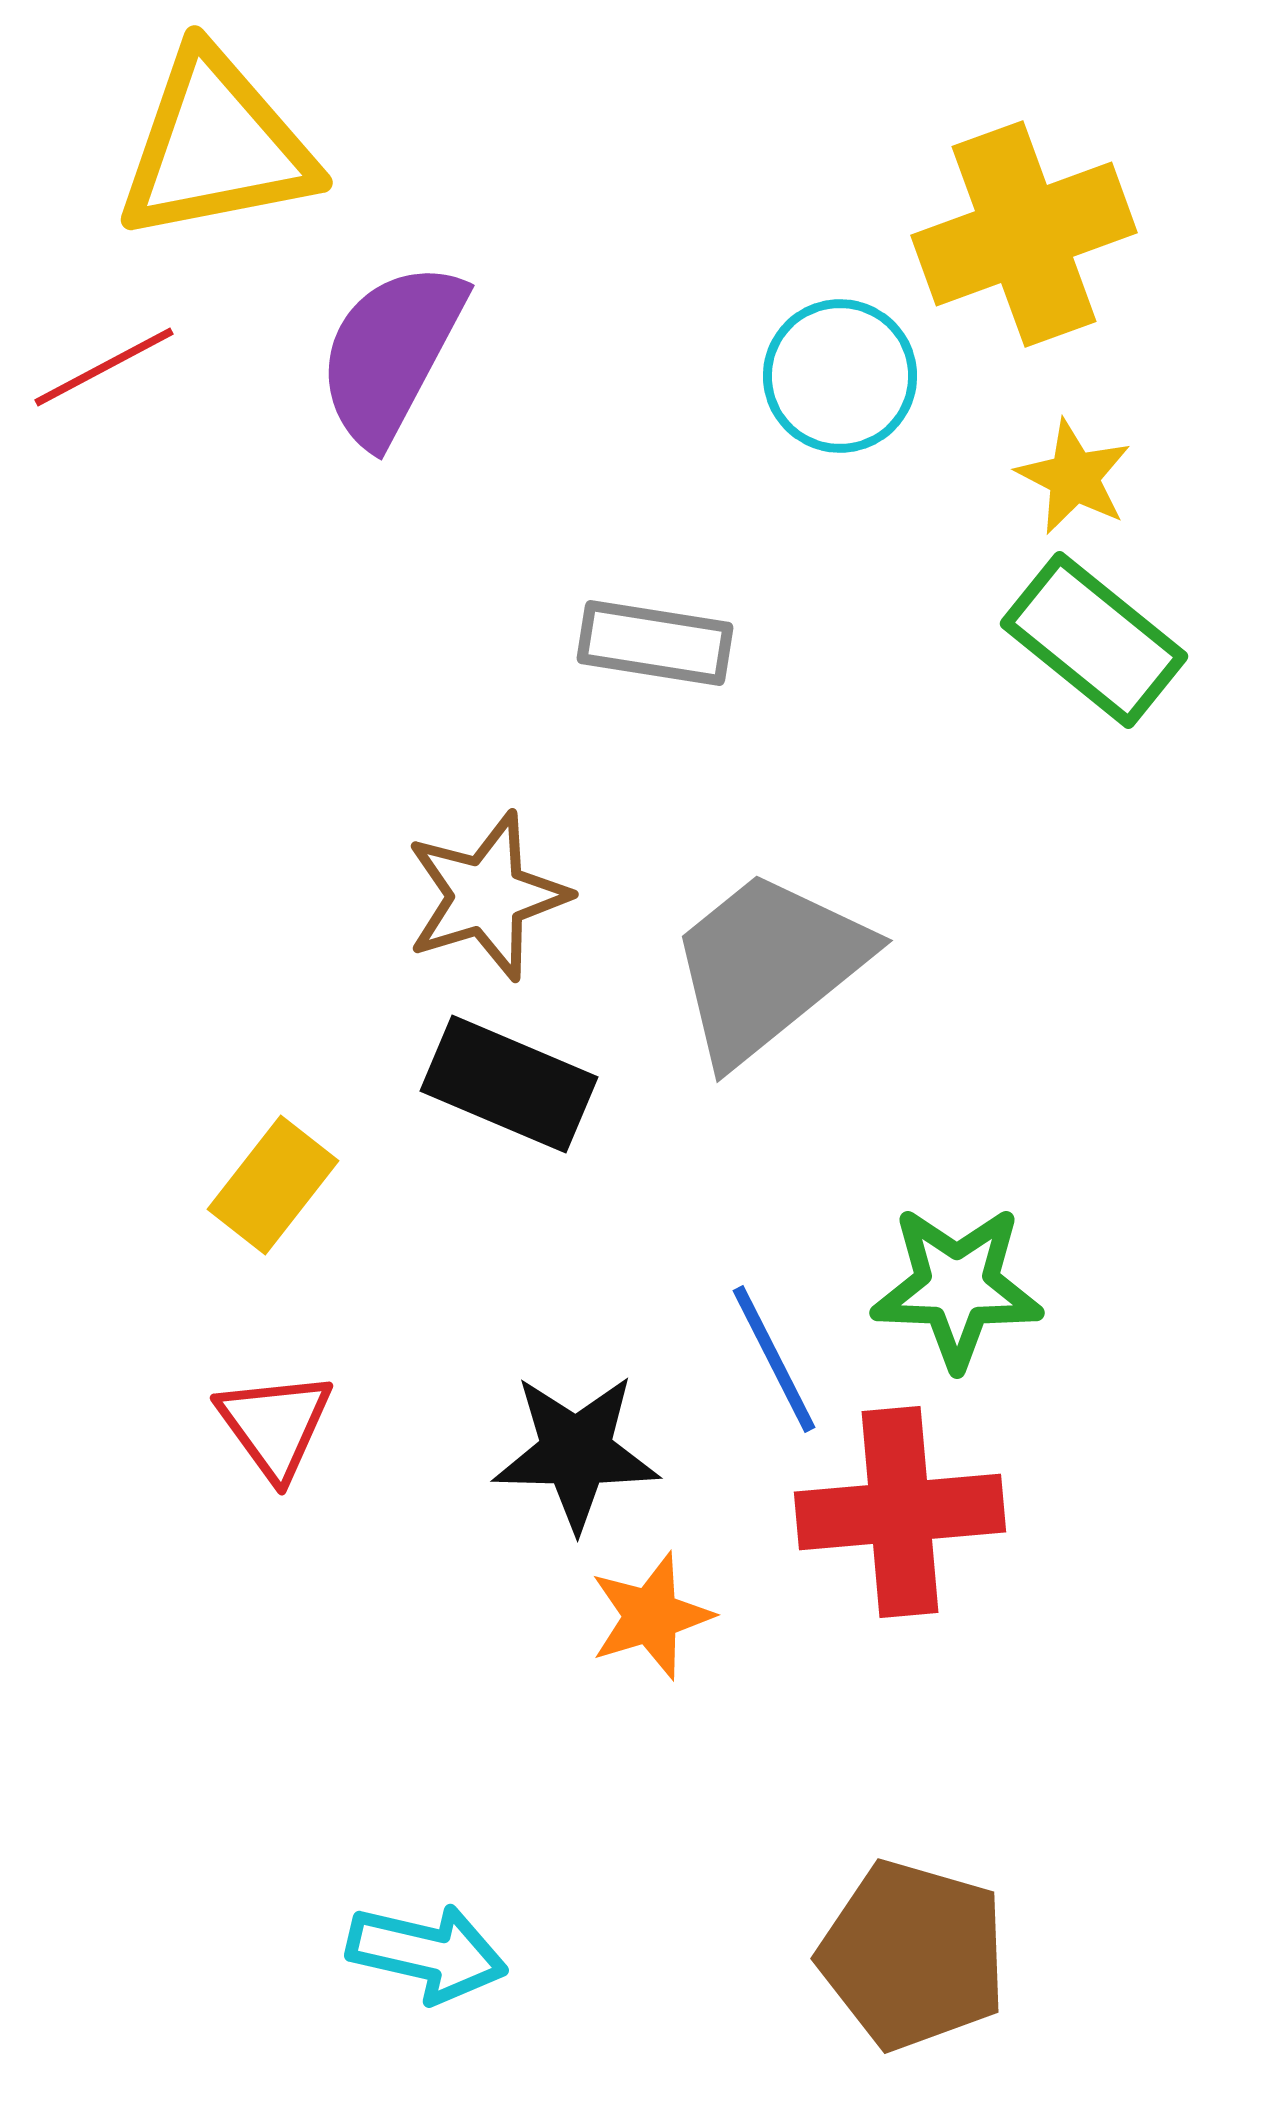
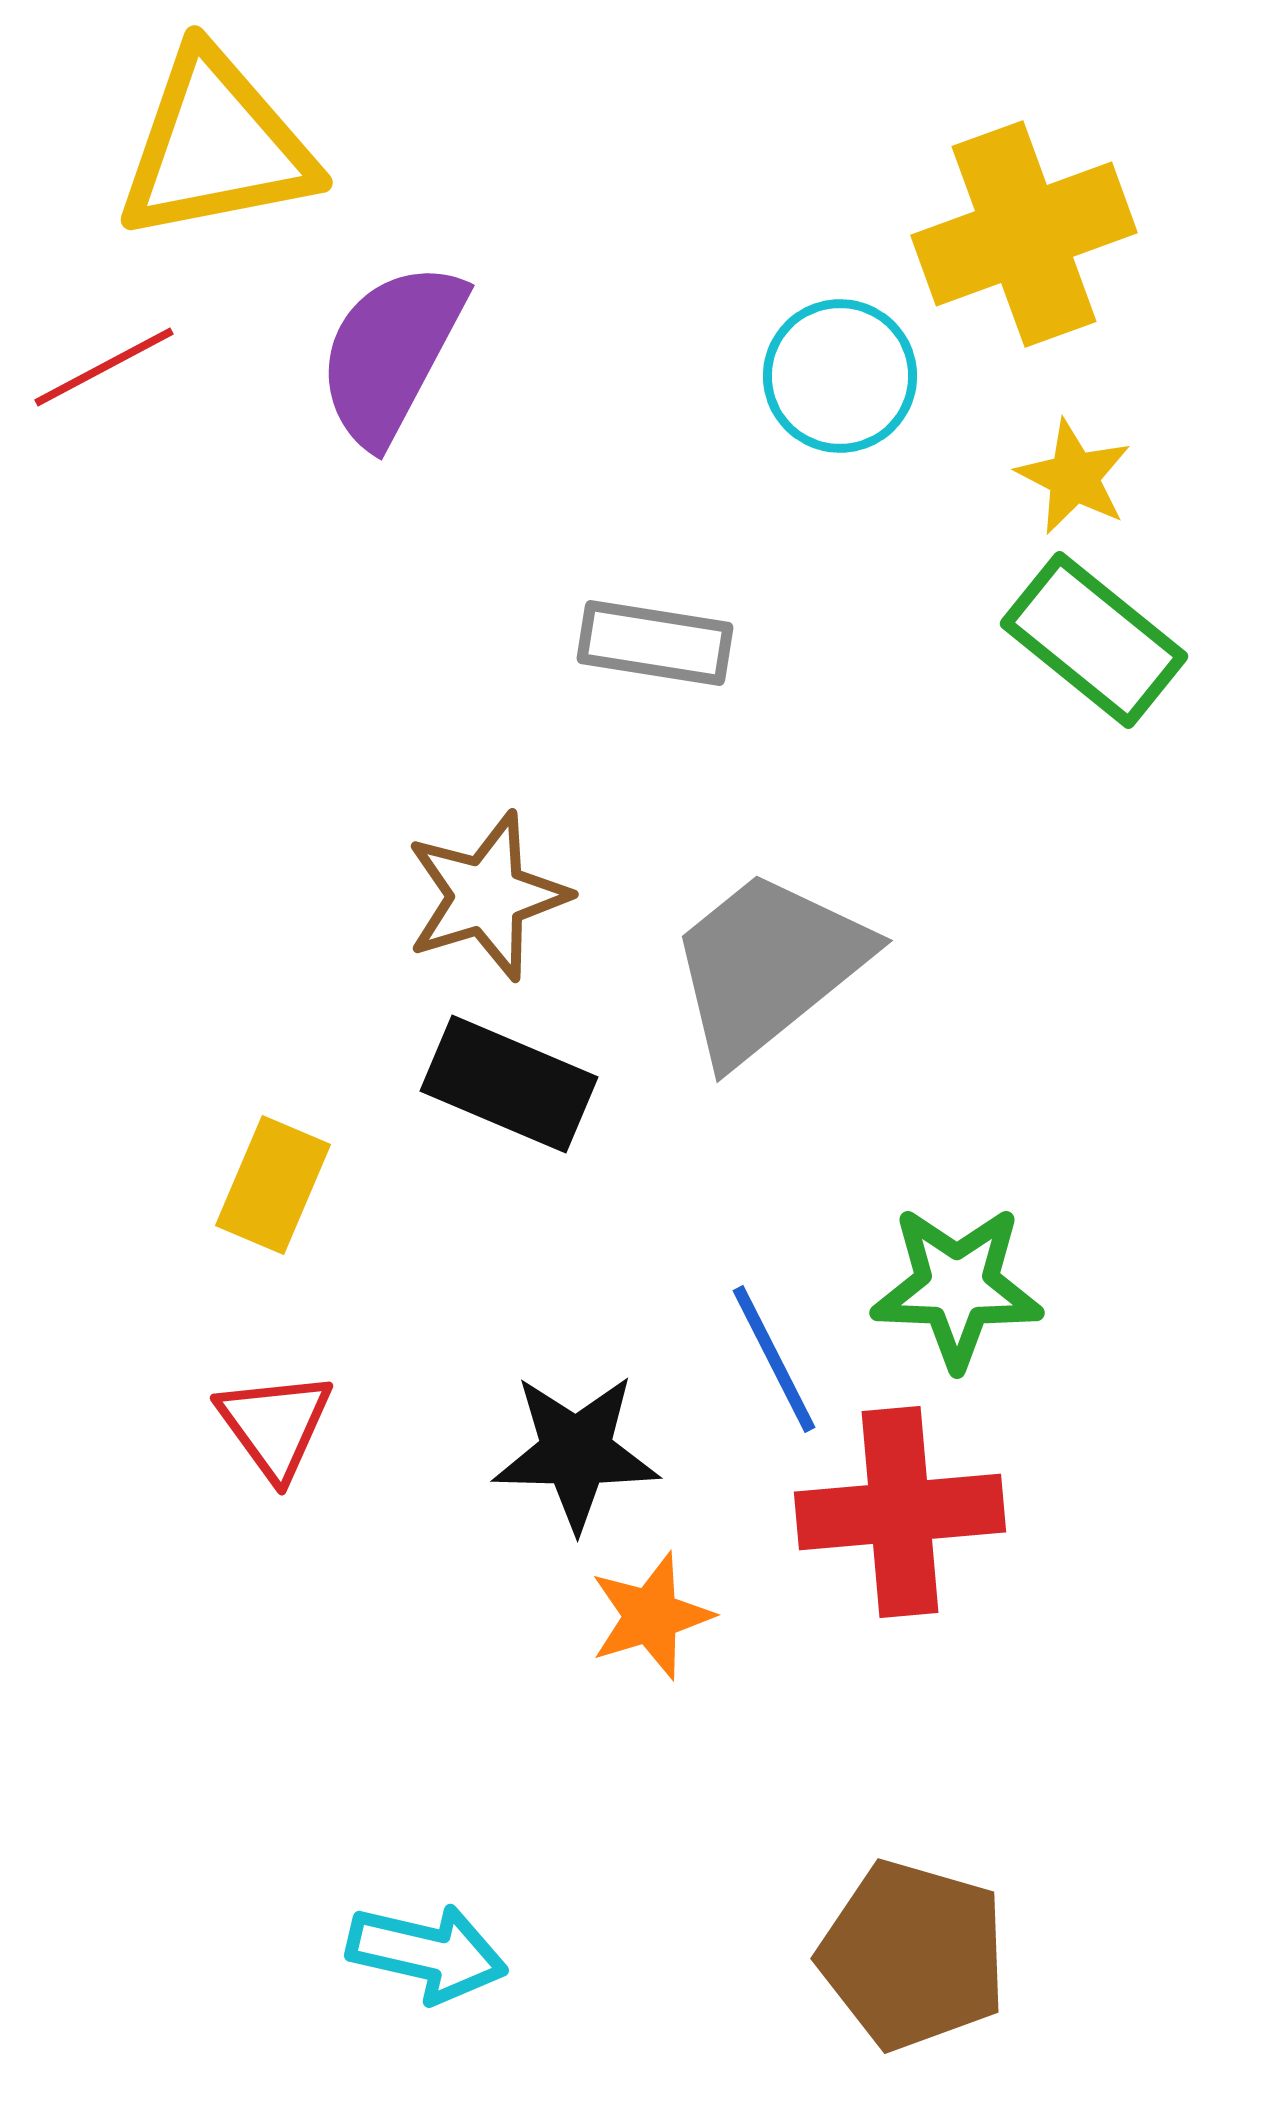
yellow rectangle: rotated 15 degrees counterclockwise
